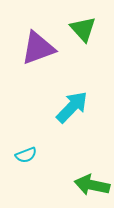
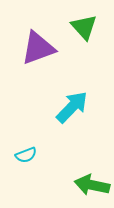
green triangle: moved 1 px right, 2 px up
